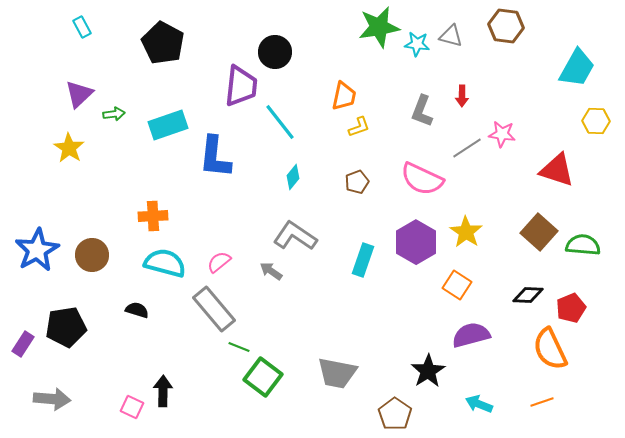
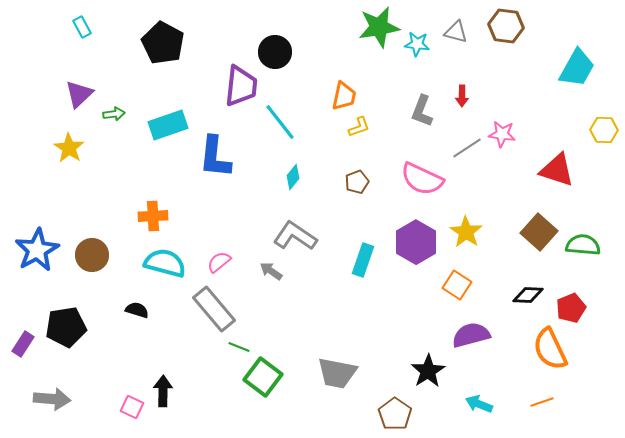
gray triangle at (451, 36): moved 5 px right, 4 px up
yellow hexagon at (596, 121): moved 8 px right, 9 px down
